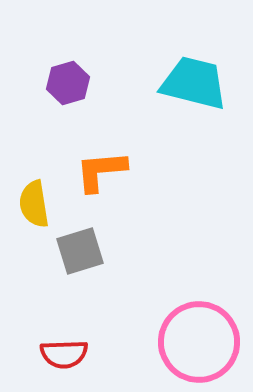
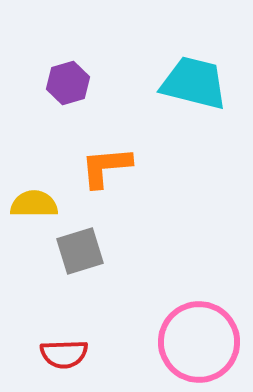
orange L-shape: moved 5 px right, 4 px up
yellow semicircle: rotated 99 degrees clockwise
